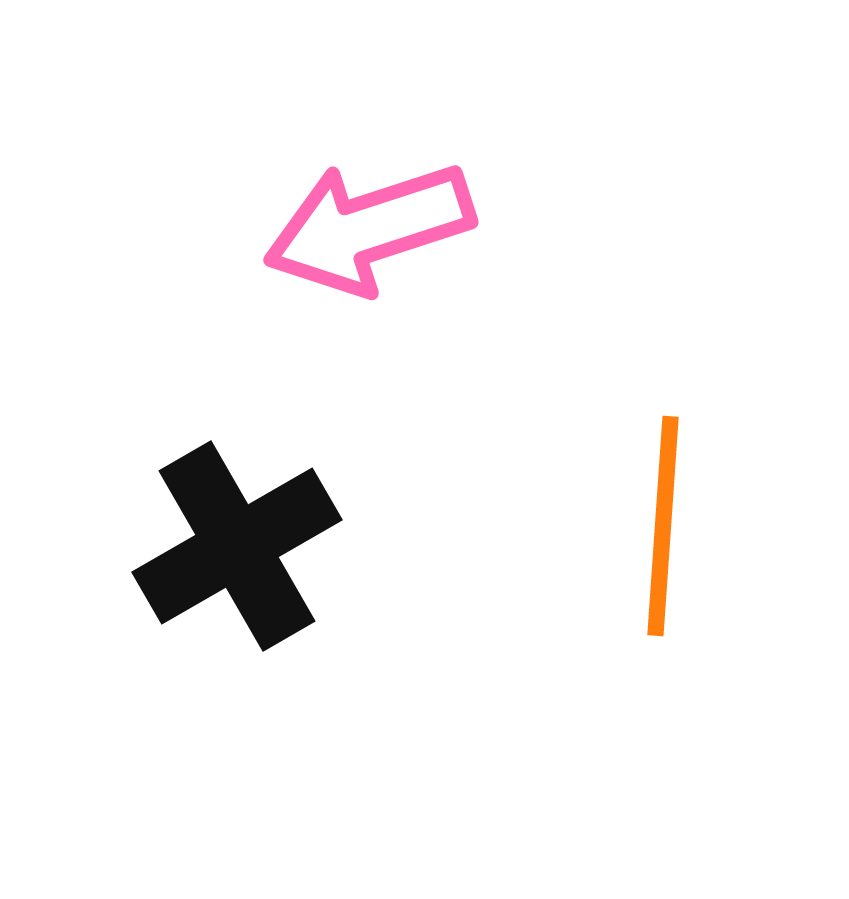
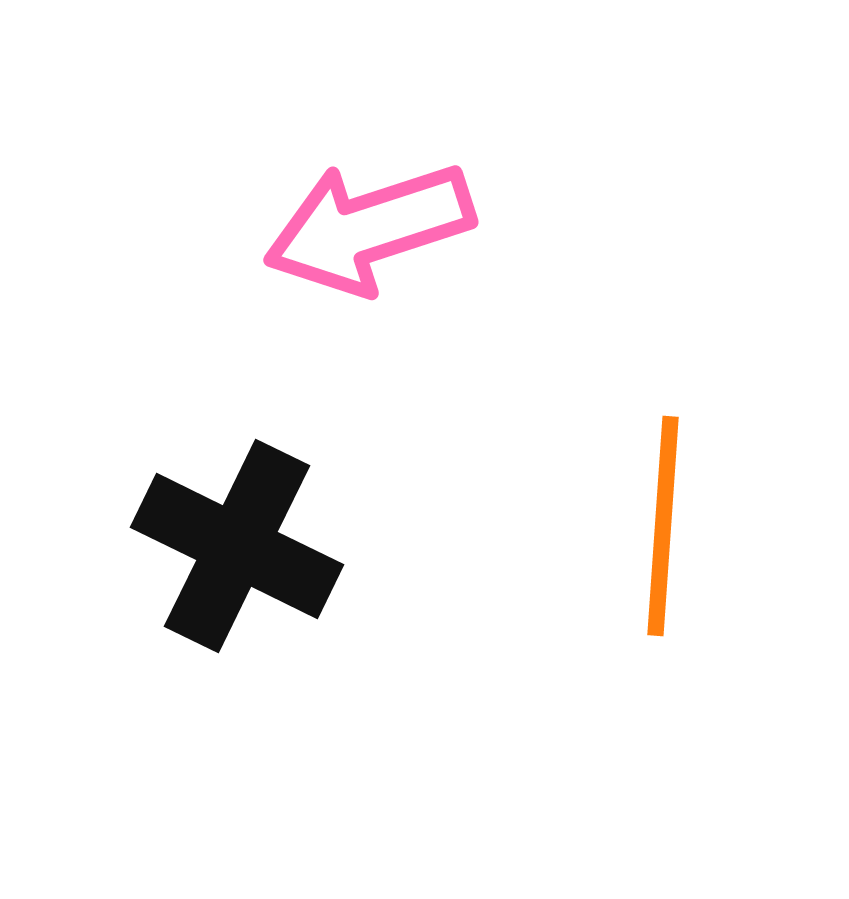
black cross: rotated 34 degrees counterclockwise
